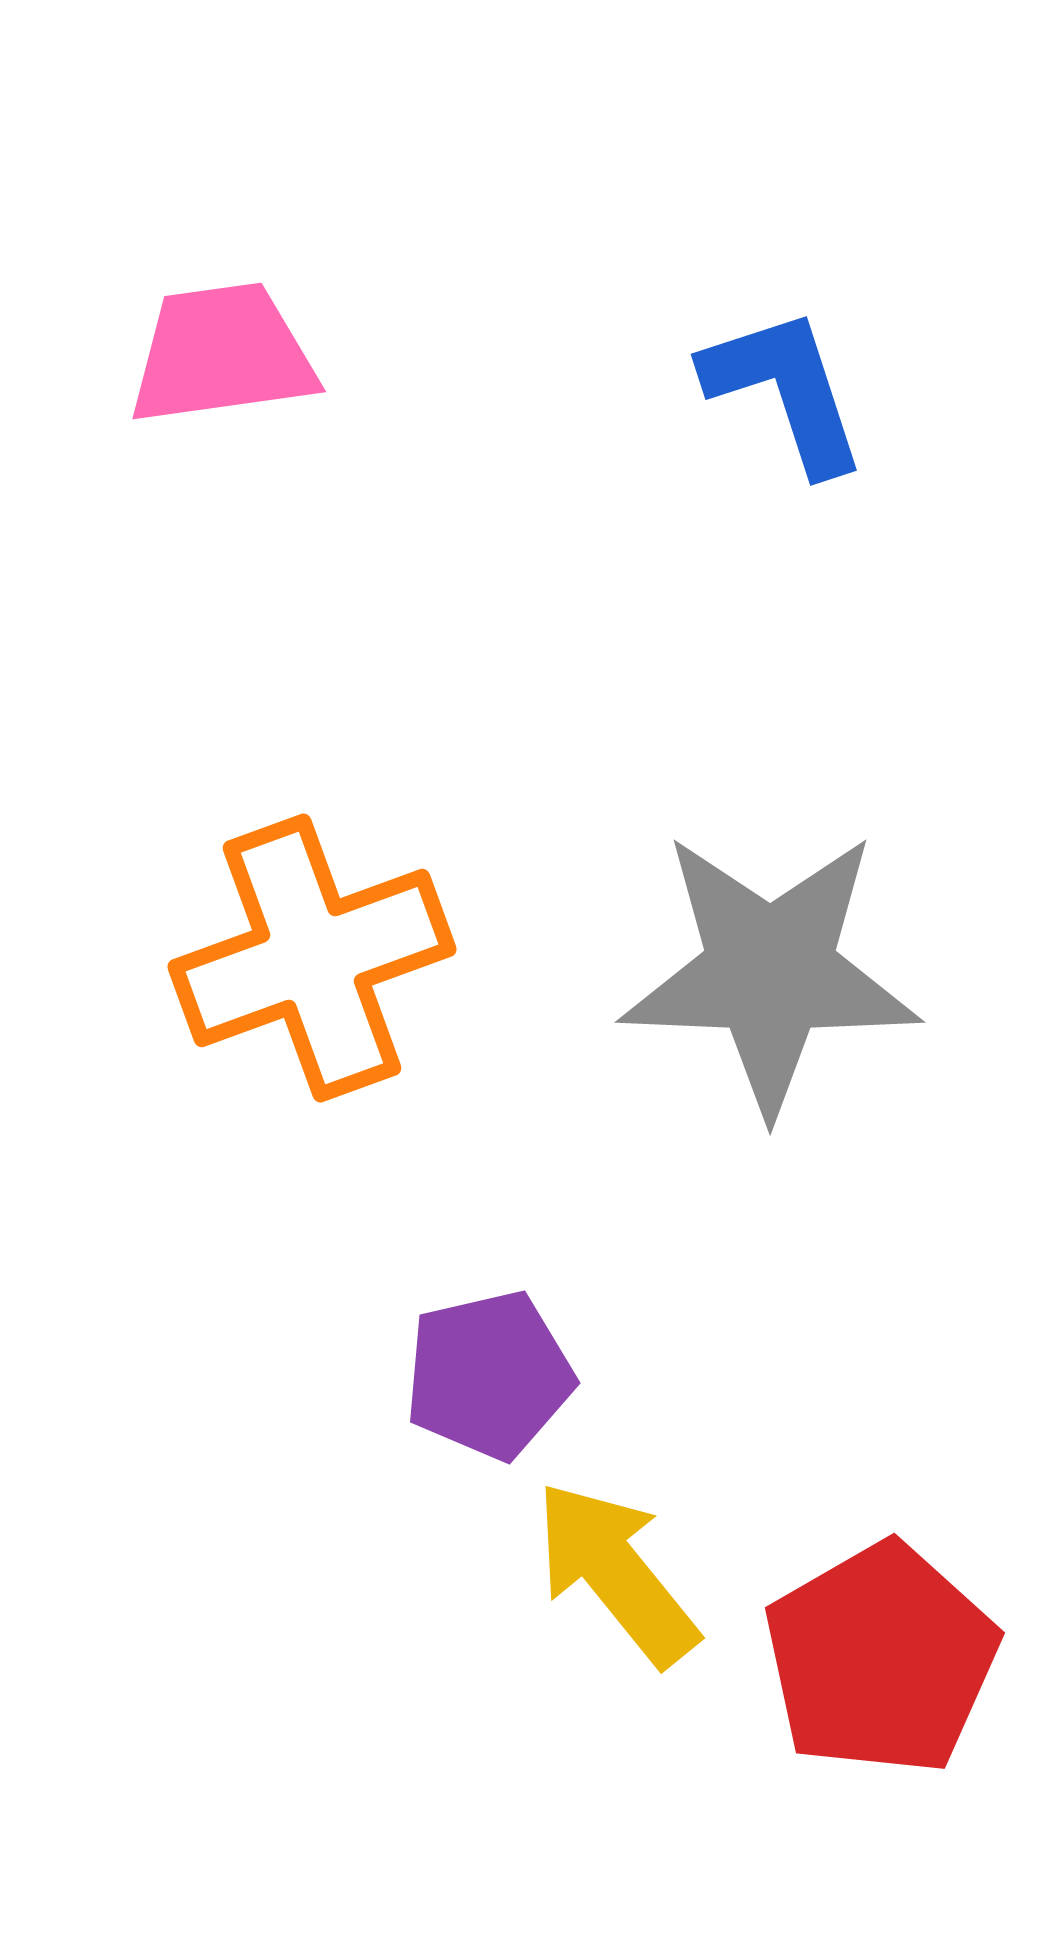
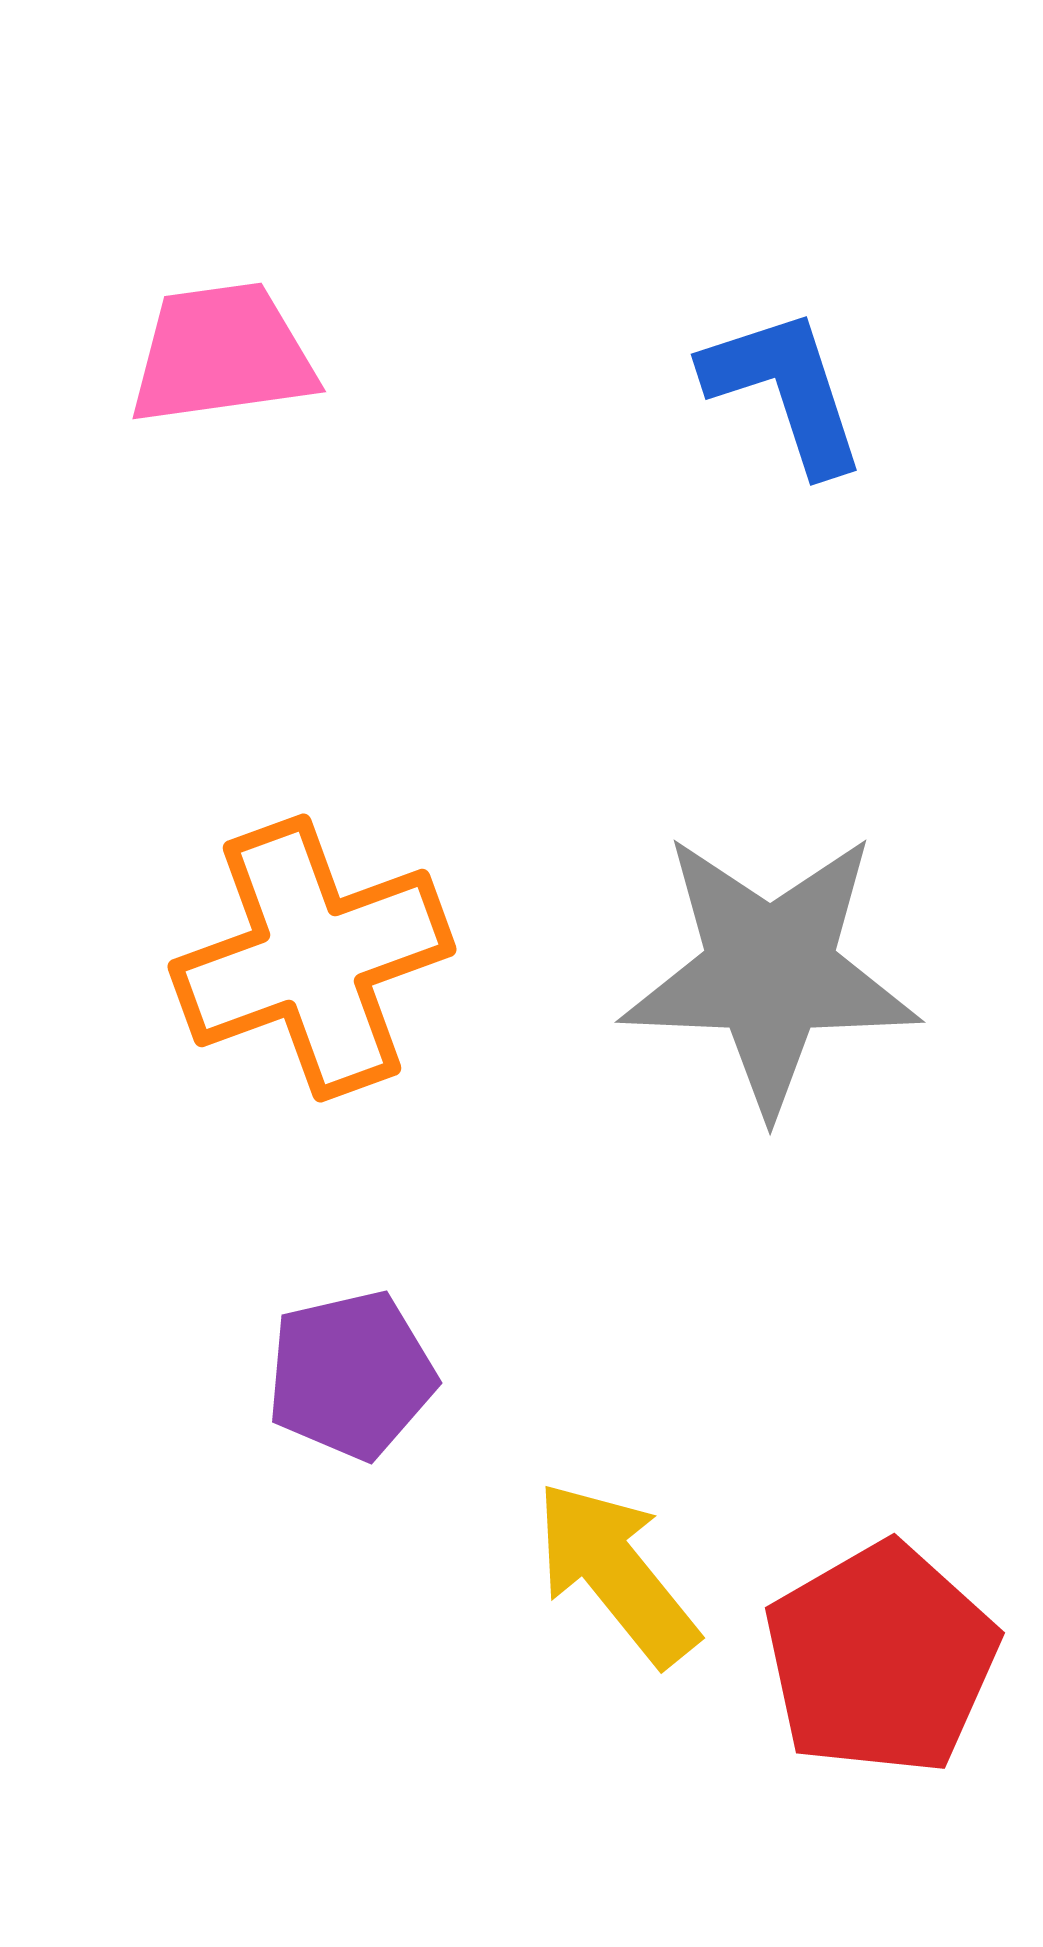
purple pentagon: moved 138 px left
